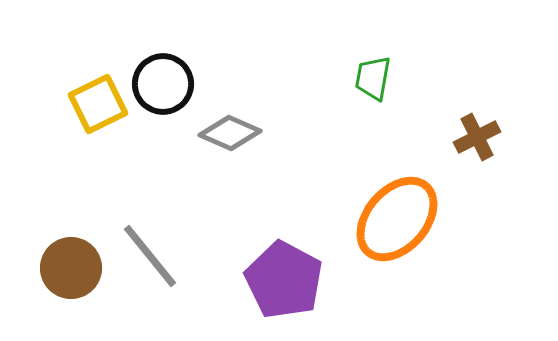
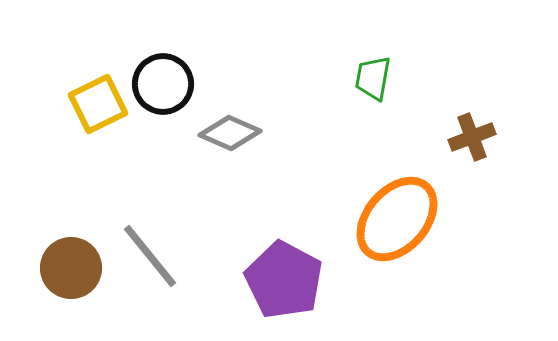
brown cross: moved 5 px left; rotated 6 degrees clockwise
